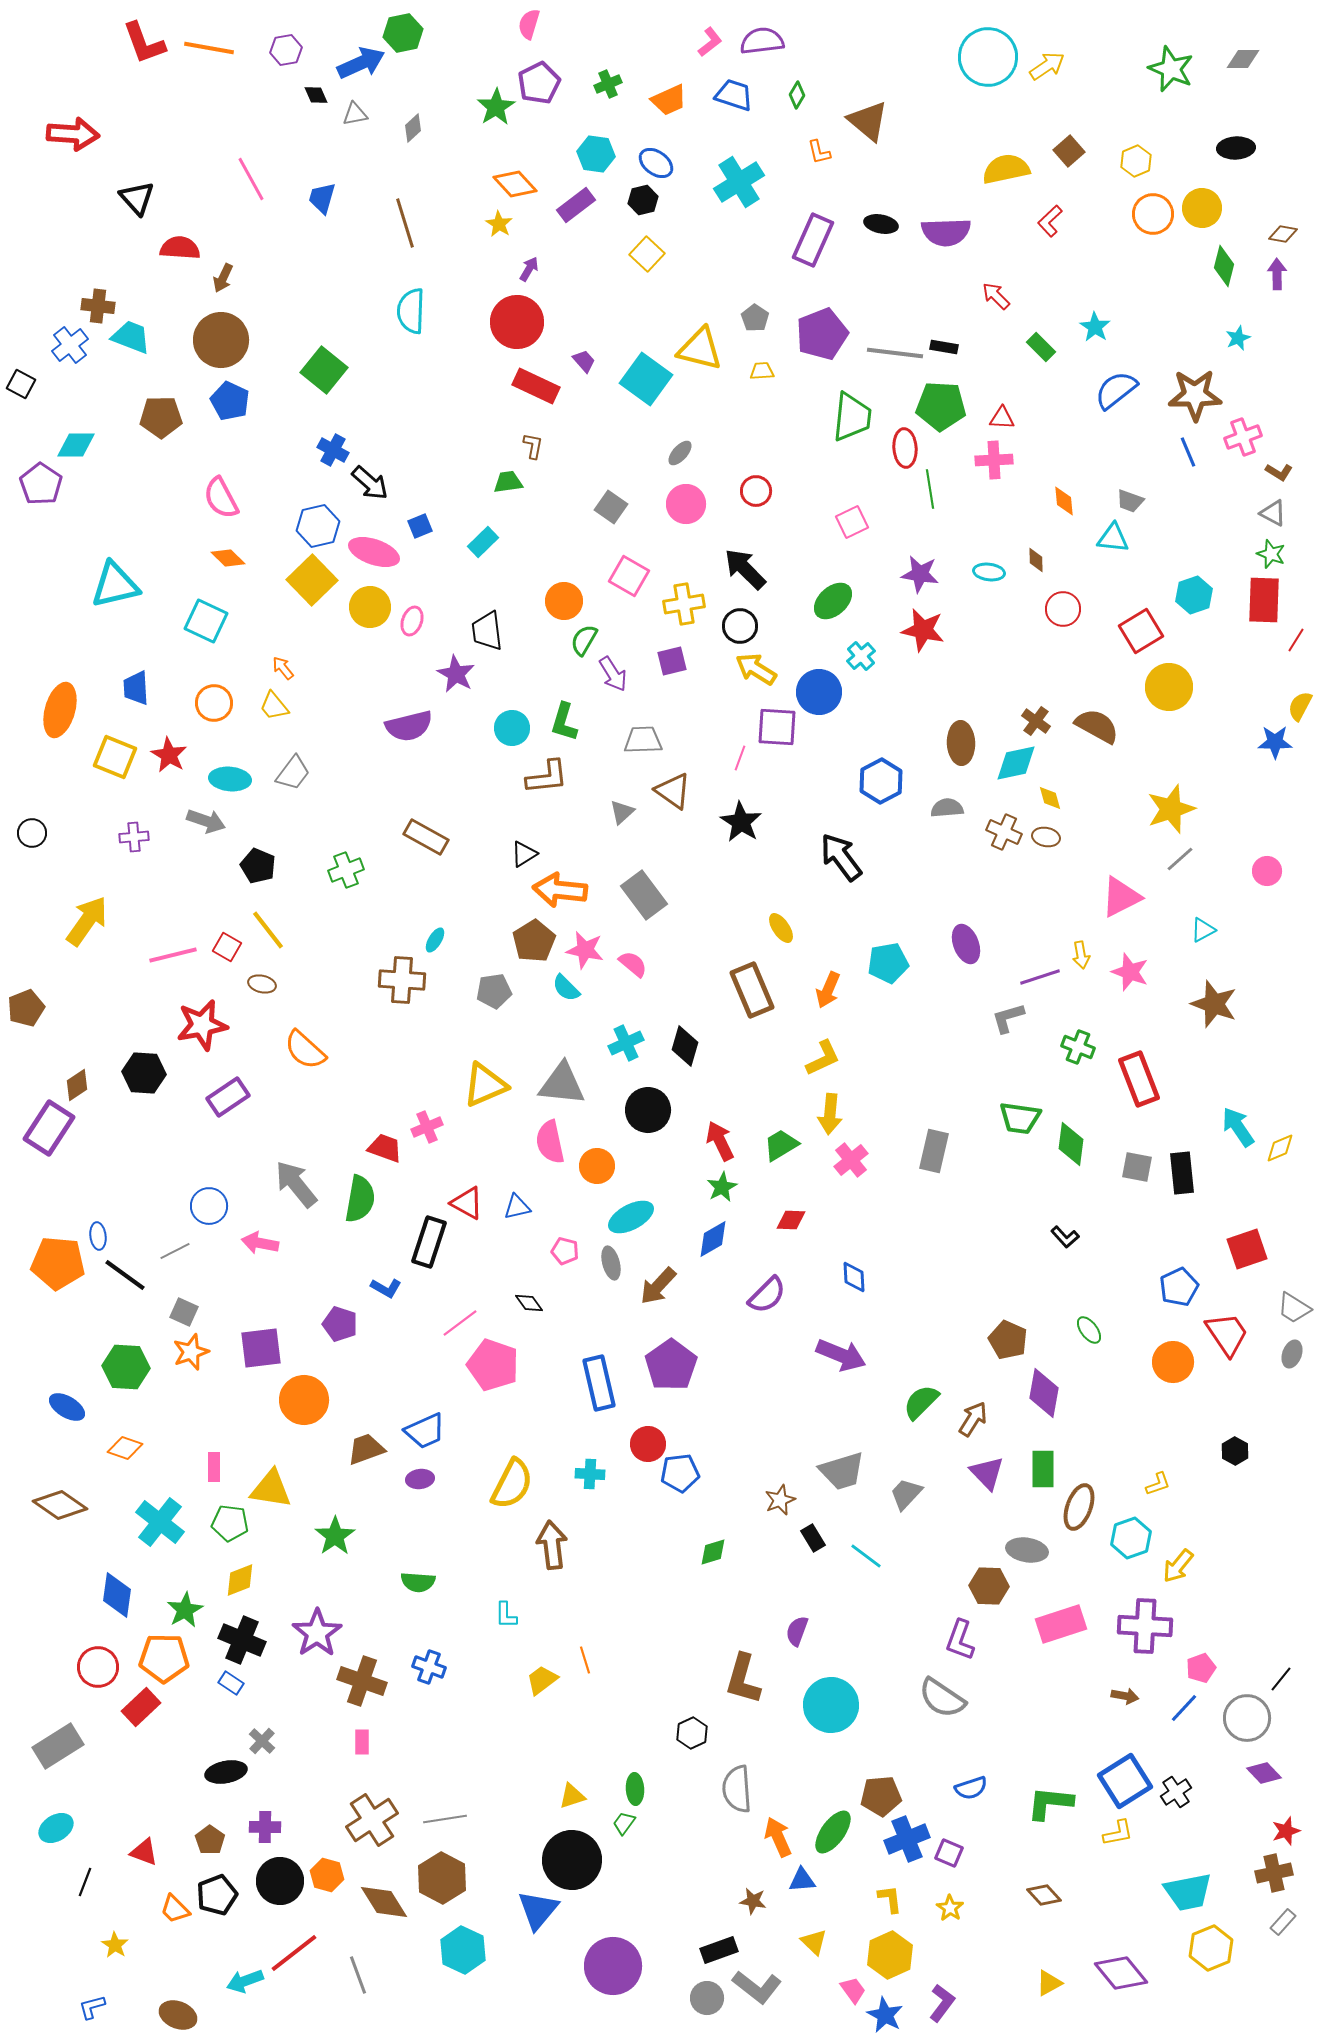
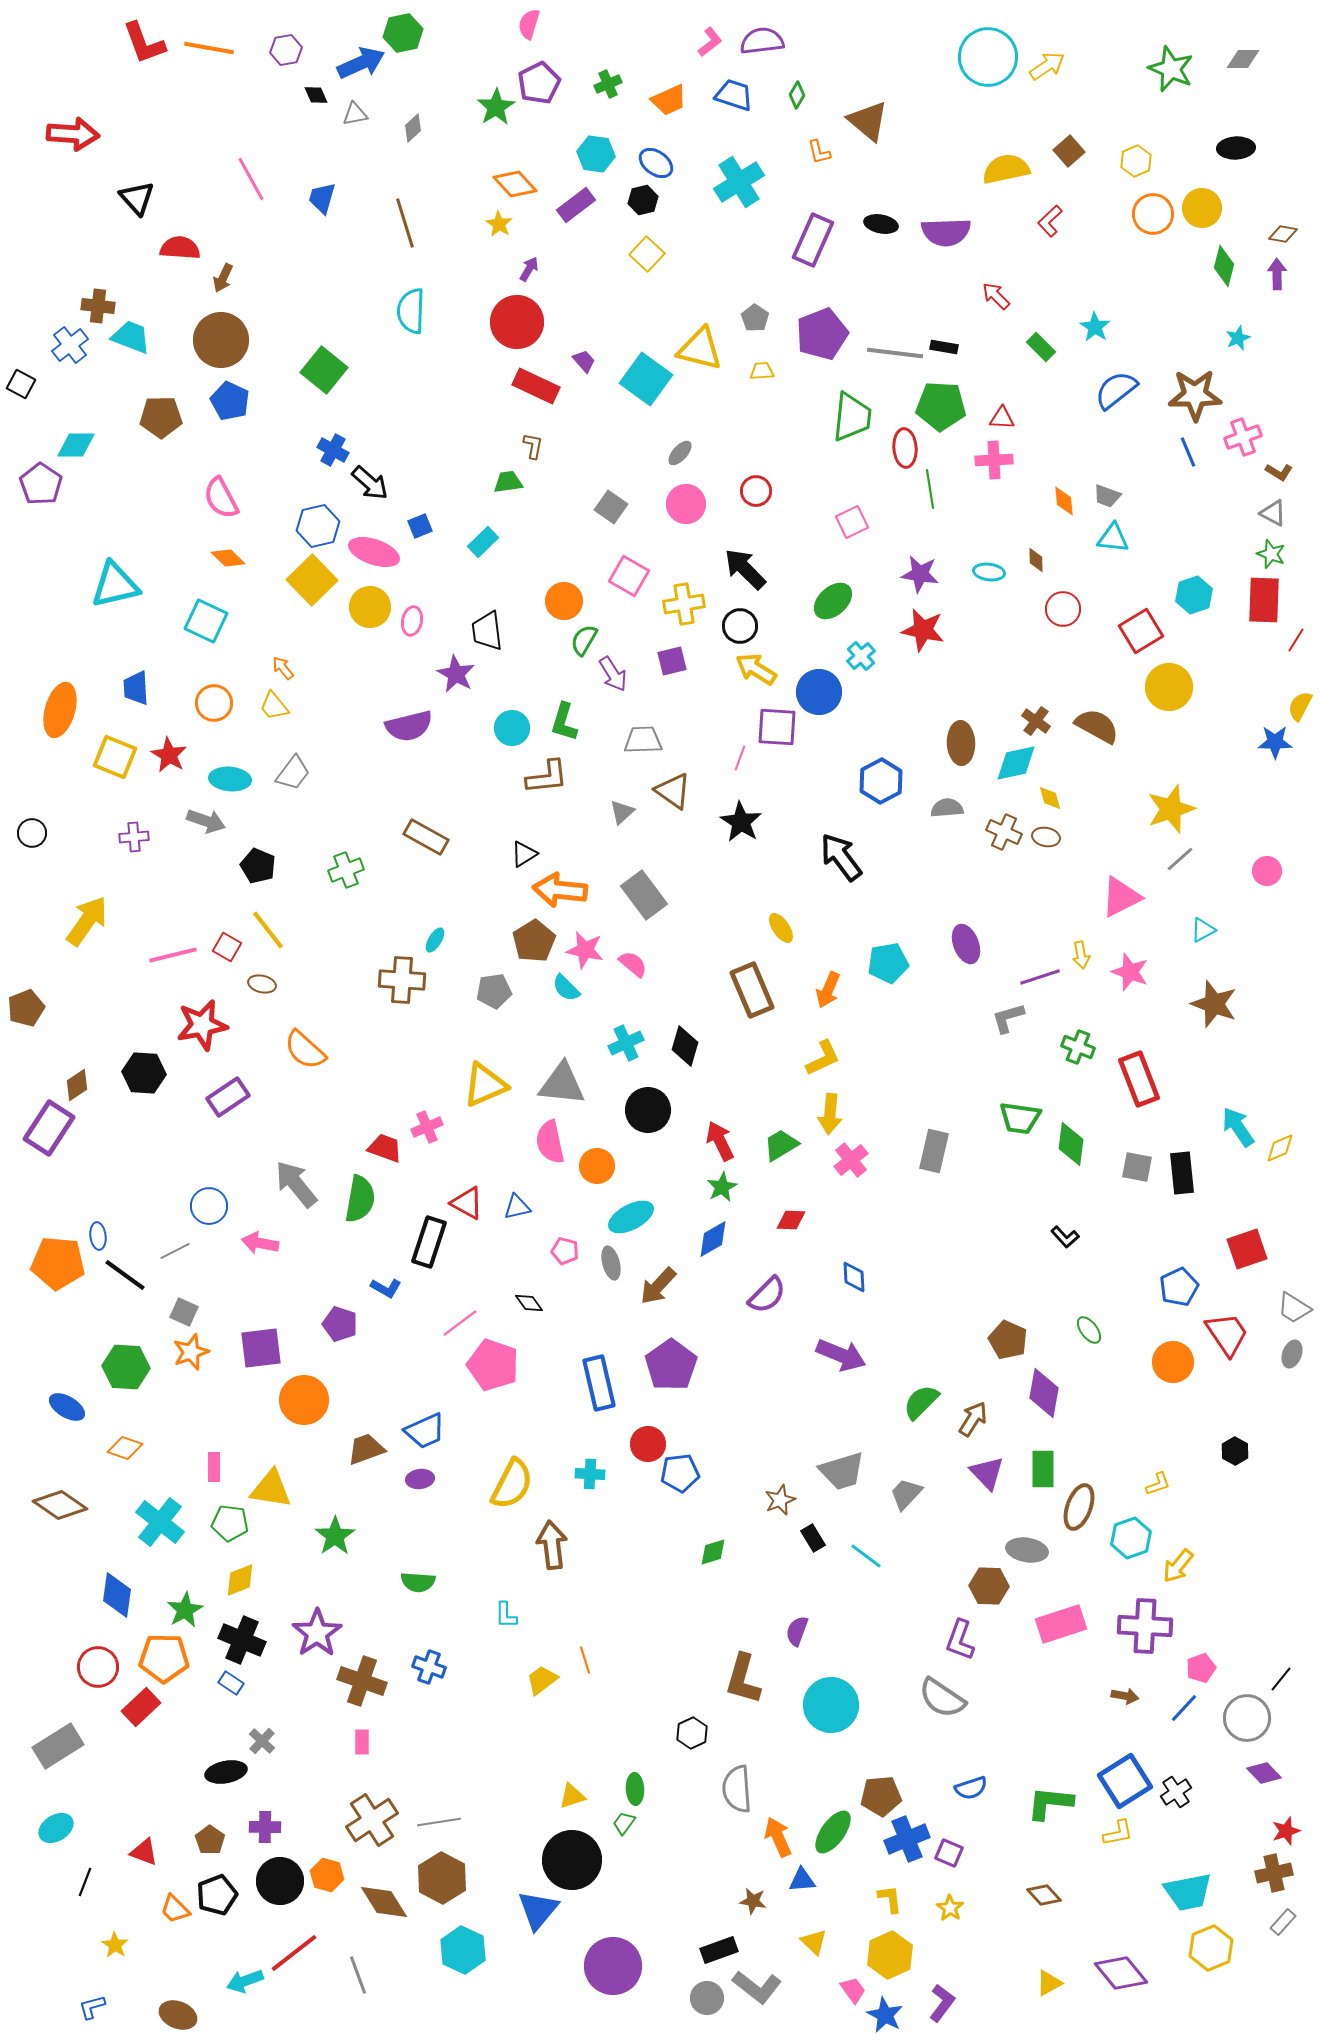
gray trapezoid at (1130, 501): moved 23 px left, 5 px up
pink ellipse at (412, 621): rotated 8 degrees counterclockwise
gray line at (445, 1819): moved 6 px left, 3 px down
